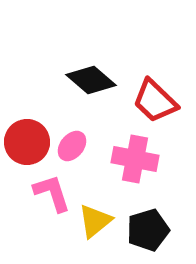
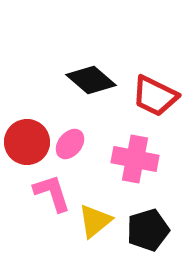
red trapezoid: moved 5 px up; rotated 18 degrees counterclockwise
pink ellipse: moved 2 px left, 2 px up
